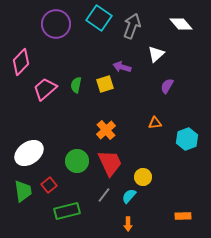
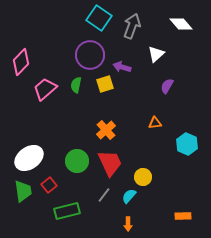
purple circle: moved 34 px right, 31 px down
cyan hexagon: moved 5 px down; rotated 15 degrees counterclockwise
white ellipse: moved 5 px down
